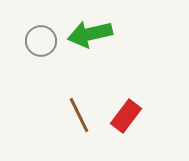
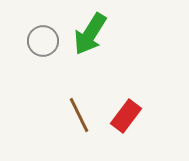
green arrow: rotated 45 degrees counterclockwise
gray circle: moved 2 px right
